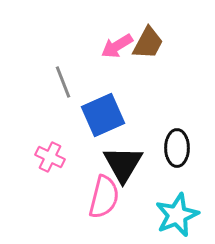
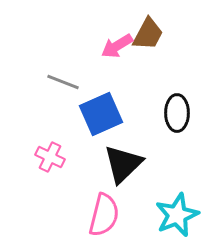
brown trapezoid: moved 9 px up
gray line: rotated 48 degrees counterclockwise
blue square: moved 2 px left, 1 px up
black ellipse: moved 35 px up
black triangle: rotated 15 degrees clockwise
pink semicircle: moved 18 px down
